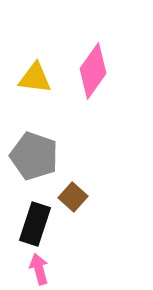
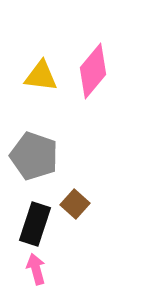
pink diamond: rotated 4 degrees clockwise
yellow triangle: moved 6 px right, 2 px up
brown square: moved 2 px right, 7 px down
pink arrow: moved 3 px left
